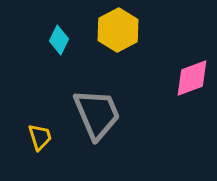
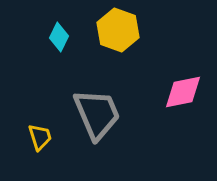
yellow hexagon: rotated 12 degrees counterclockwise
cyan diamond: moved 3 px up
pink diamond: moved 9 px left, 14 px down; rotated 9 degrees clockwise
